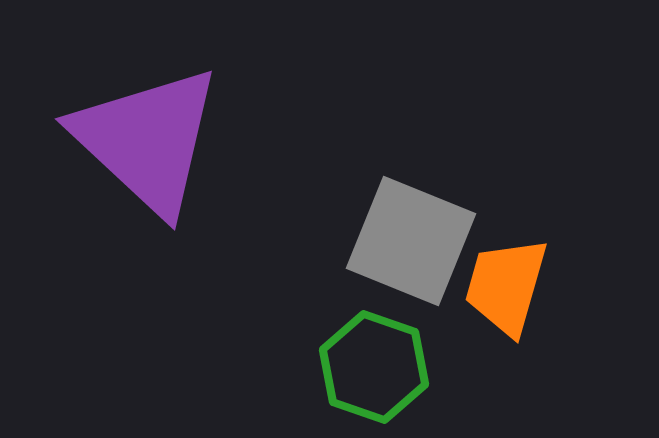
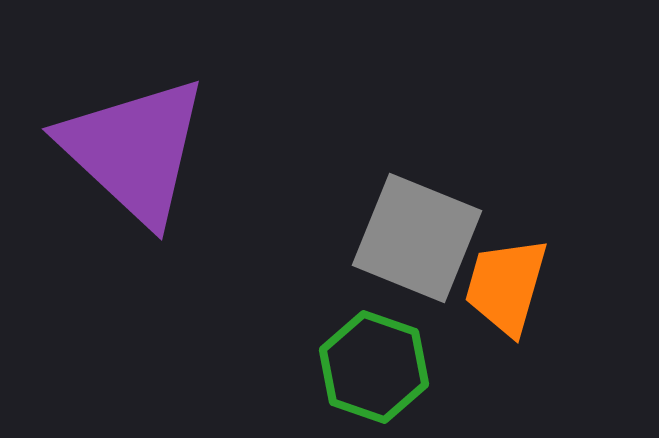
purple triangle: moved 13 px left, 10 px down
gray square: moved 6 px right, 3 px up
